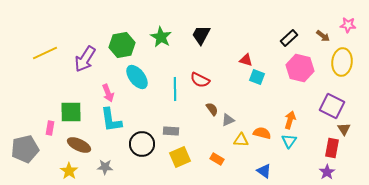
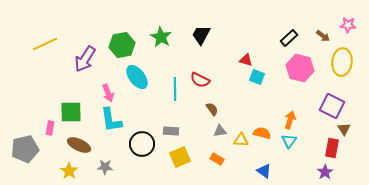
yellow line: moved 9 px up
gray triangle: moved 8 px left, 11 px down; rotated 16 degrees clockwise
purple star: moved 2 px left
